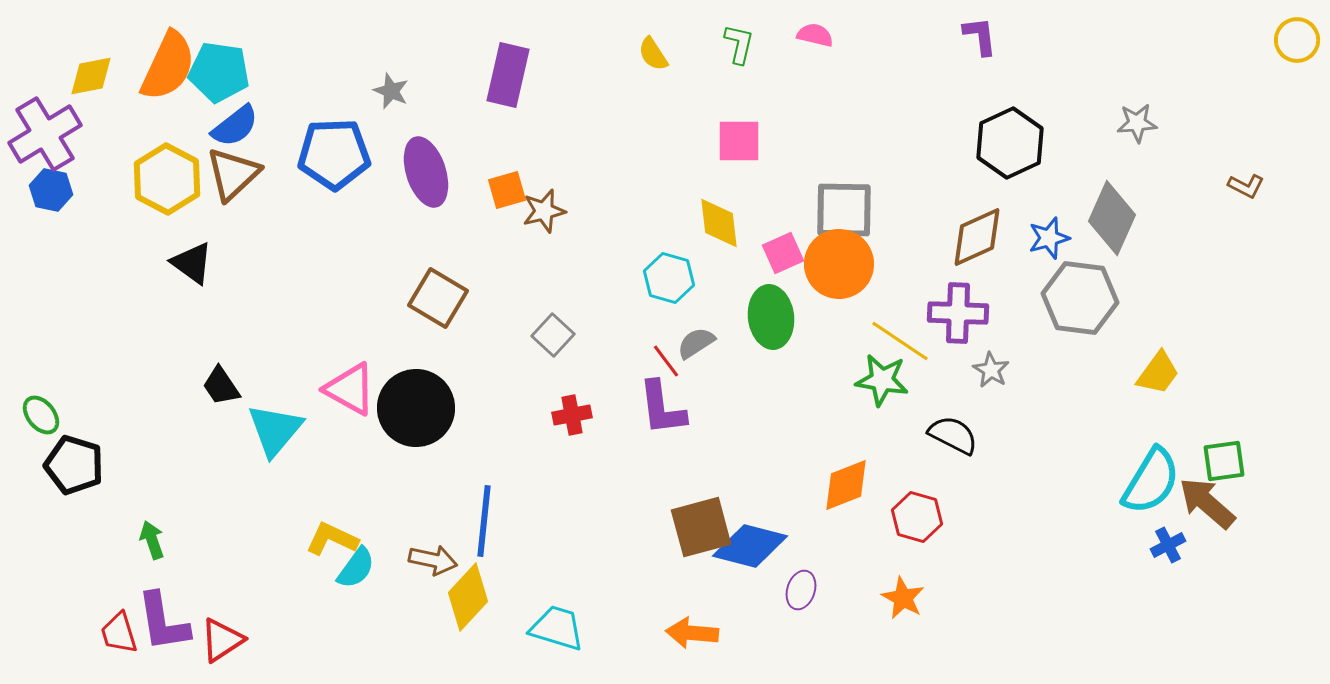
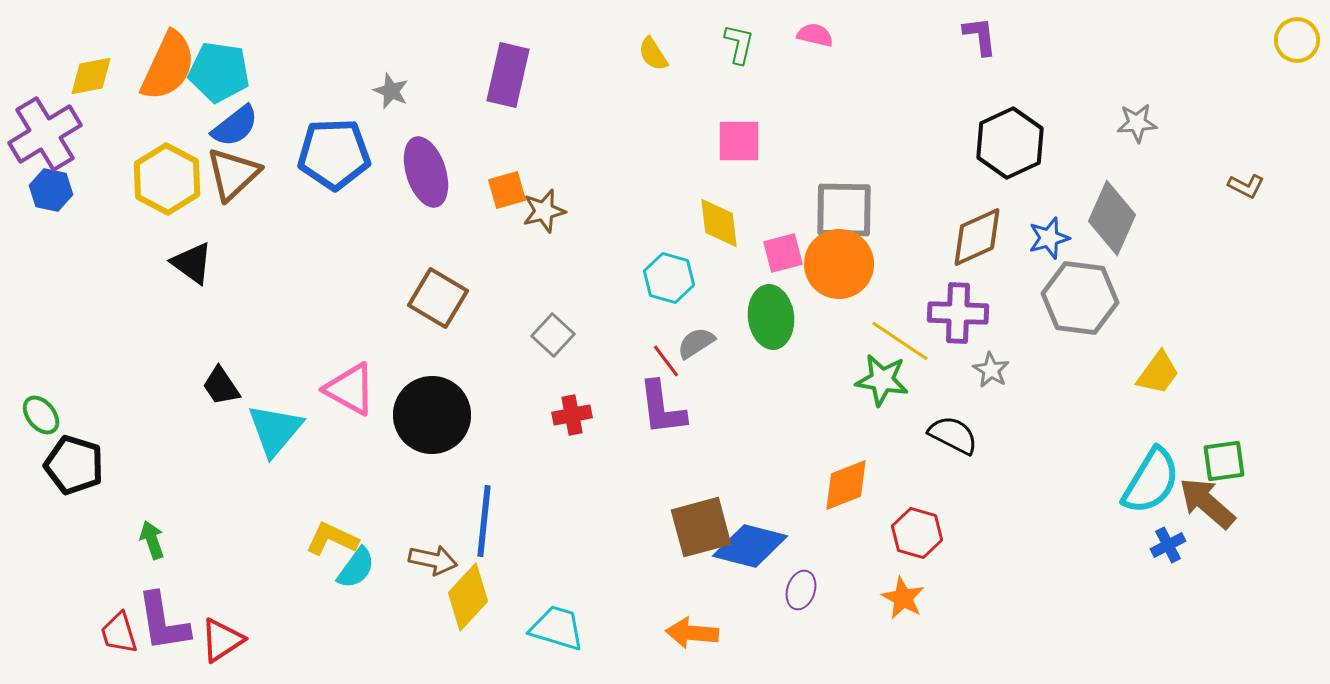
pink square at (783, 253): rotated 9 degrees clockwise
black circle at (416, 408): moved 16 px right, 7 px down
red hexagon at (917, 517): moved 16 px down
